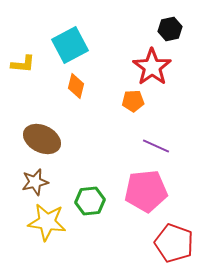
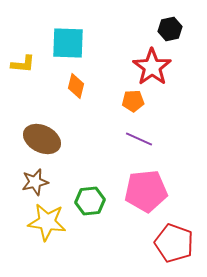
cyan square: moved 2 px left, 2 px up; rotated 30 degrees clockwise
purple line: moved 17 px left, 7 px up
